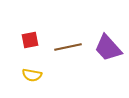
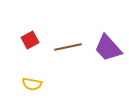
red square: rotated 18 degrees counterclockwise
yellow semicircle: moved 9 px down
